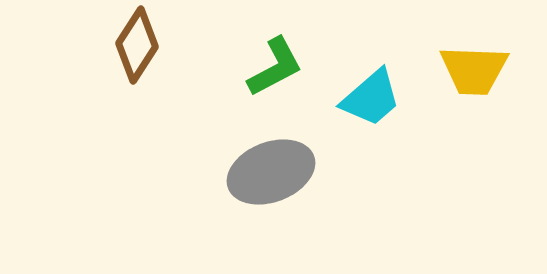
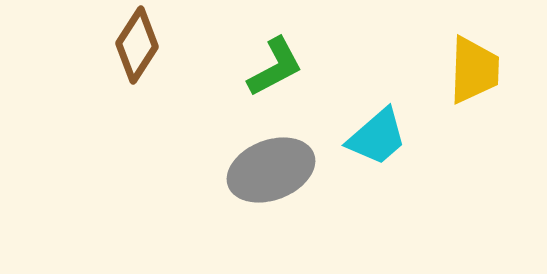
yellow trapezoid: rotated 90 degrees counterclockwise
cyan trapezoid: moved 6 px right, 39 px down
gray ellipse: moved 2 px up
